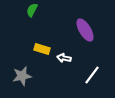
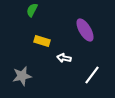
yellow rectangle: moved 8 px up
